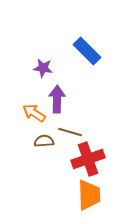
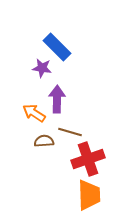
blue rectangle: moved 30 px left, 4 px up
purple star: moved 1 px left
